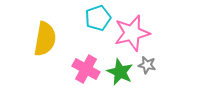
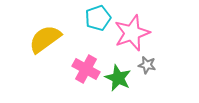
pink star: rotated 6 degrees counterclockwise
yellow semicircle: rotated 136 degrees counterclockwise
green star: moved 2 px left, 6 px down
